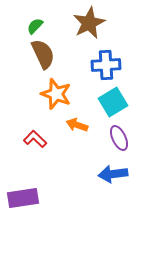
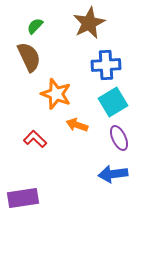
brown semicircle: moved 14 px left, 3 px down
